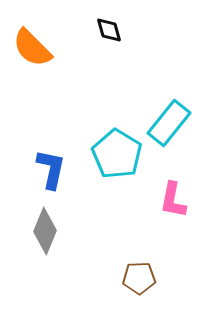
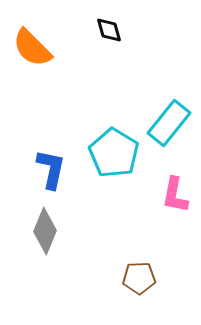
cyan pentagon: moved 3 px left, 1 px up
pink L-shape: moved 2 px right, 5 px up
